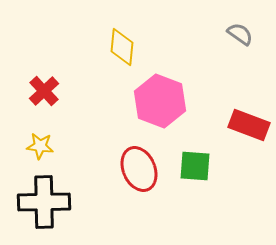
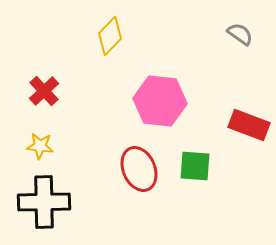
yellow diamond: moved 12 px left, 11 px up; rotated 39 degrees clockwise
pink hexagon: rotated 15 degrees counterclockwise
